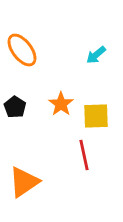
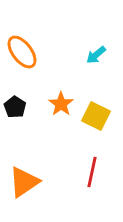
orange ellipse: moved 2 px down
yellow square: rotated 28 degrees clockwise
red line: moved 8 px right, 17 px down; rotated 24 degrees clockwise
